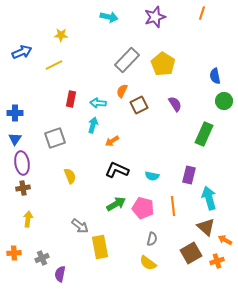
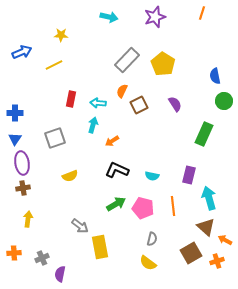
yellow semicircle at (70, 176): rotated 91 degrees clockwise
